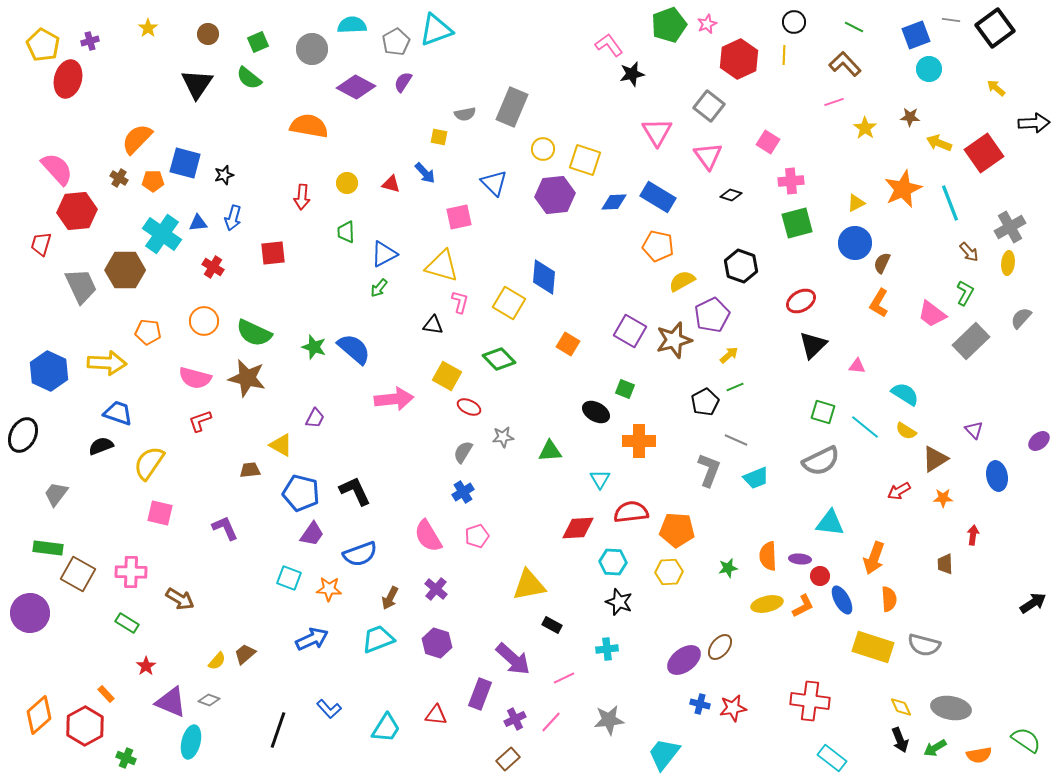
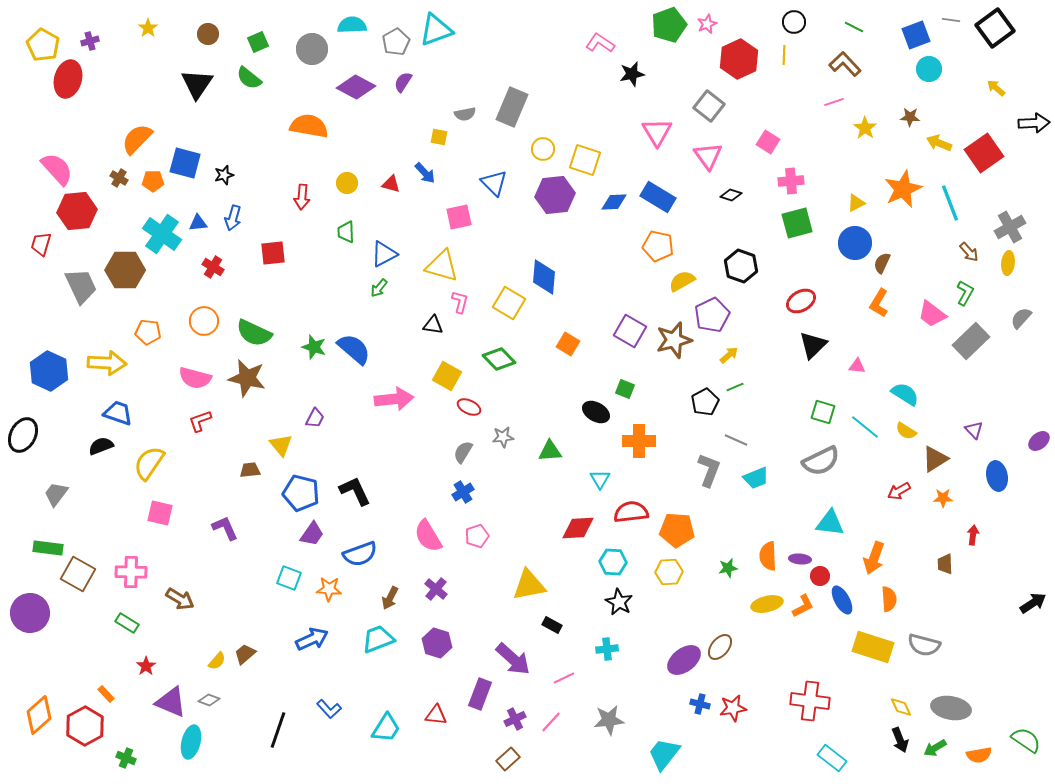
pink L-shape at (609, 45): moved 9 px left, 2 px up; rotated 20 degrees counterclockwise
yellow triangle at (281, 445): rotated 20 degrees clockwise
black star at (619, 602): rotated 8 degrees clockwise
